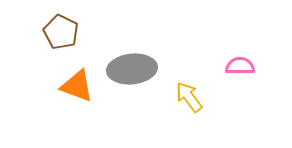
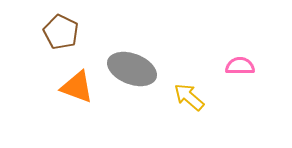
gray ellipse: rotated 27 degrees clockwise
orange triangle: moved 1 px down
yellow arrow: rotated 12 degrees counterclockwise
